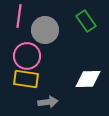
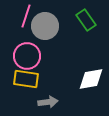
pink line: moved 7 px right; rotated 10 degrees clockwise
green rectangle: moved 1 px up
gray circle: moved 4 px up
white diamond: moved 3 px right; rotated 8 degrees counterclockwise
